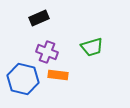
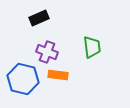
green trapezoid: rotated 80 degrees counterclockwise
